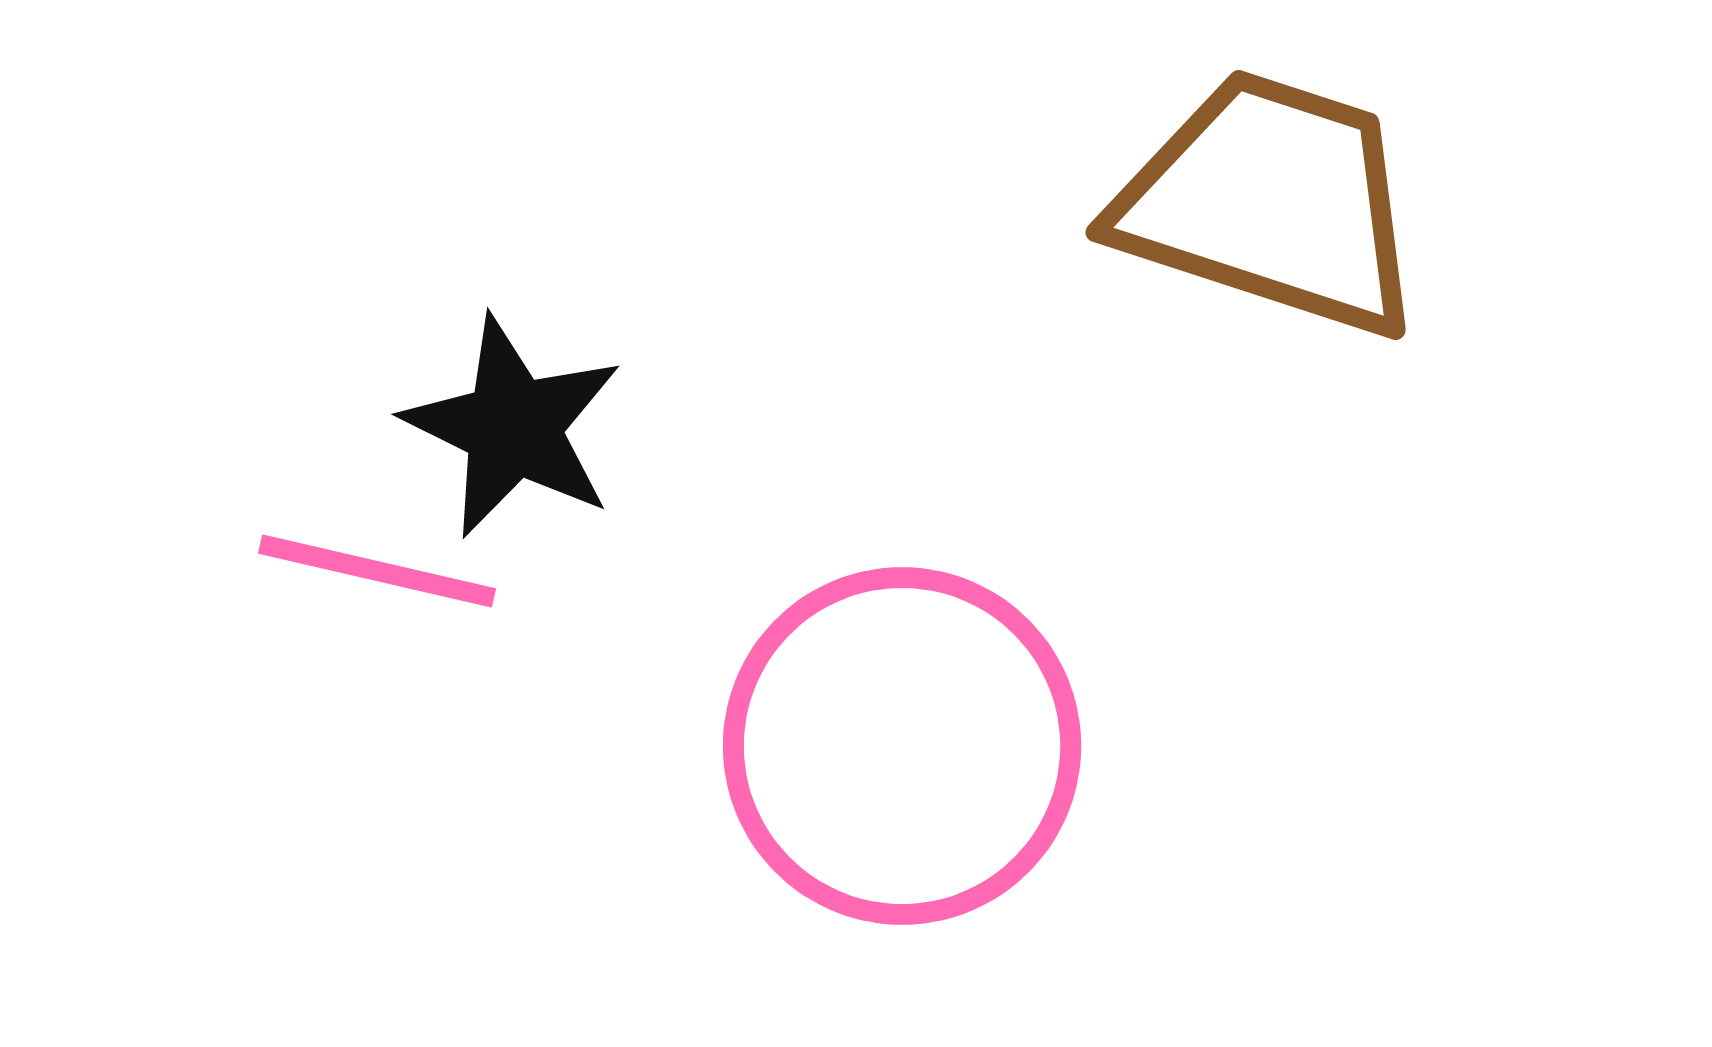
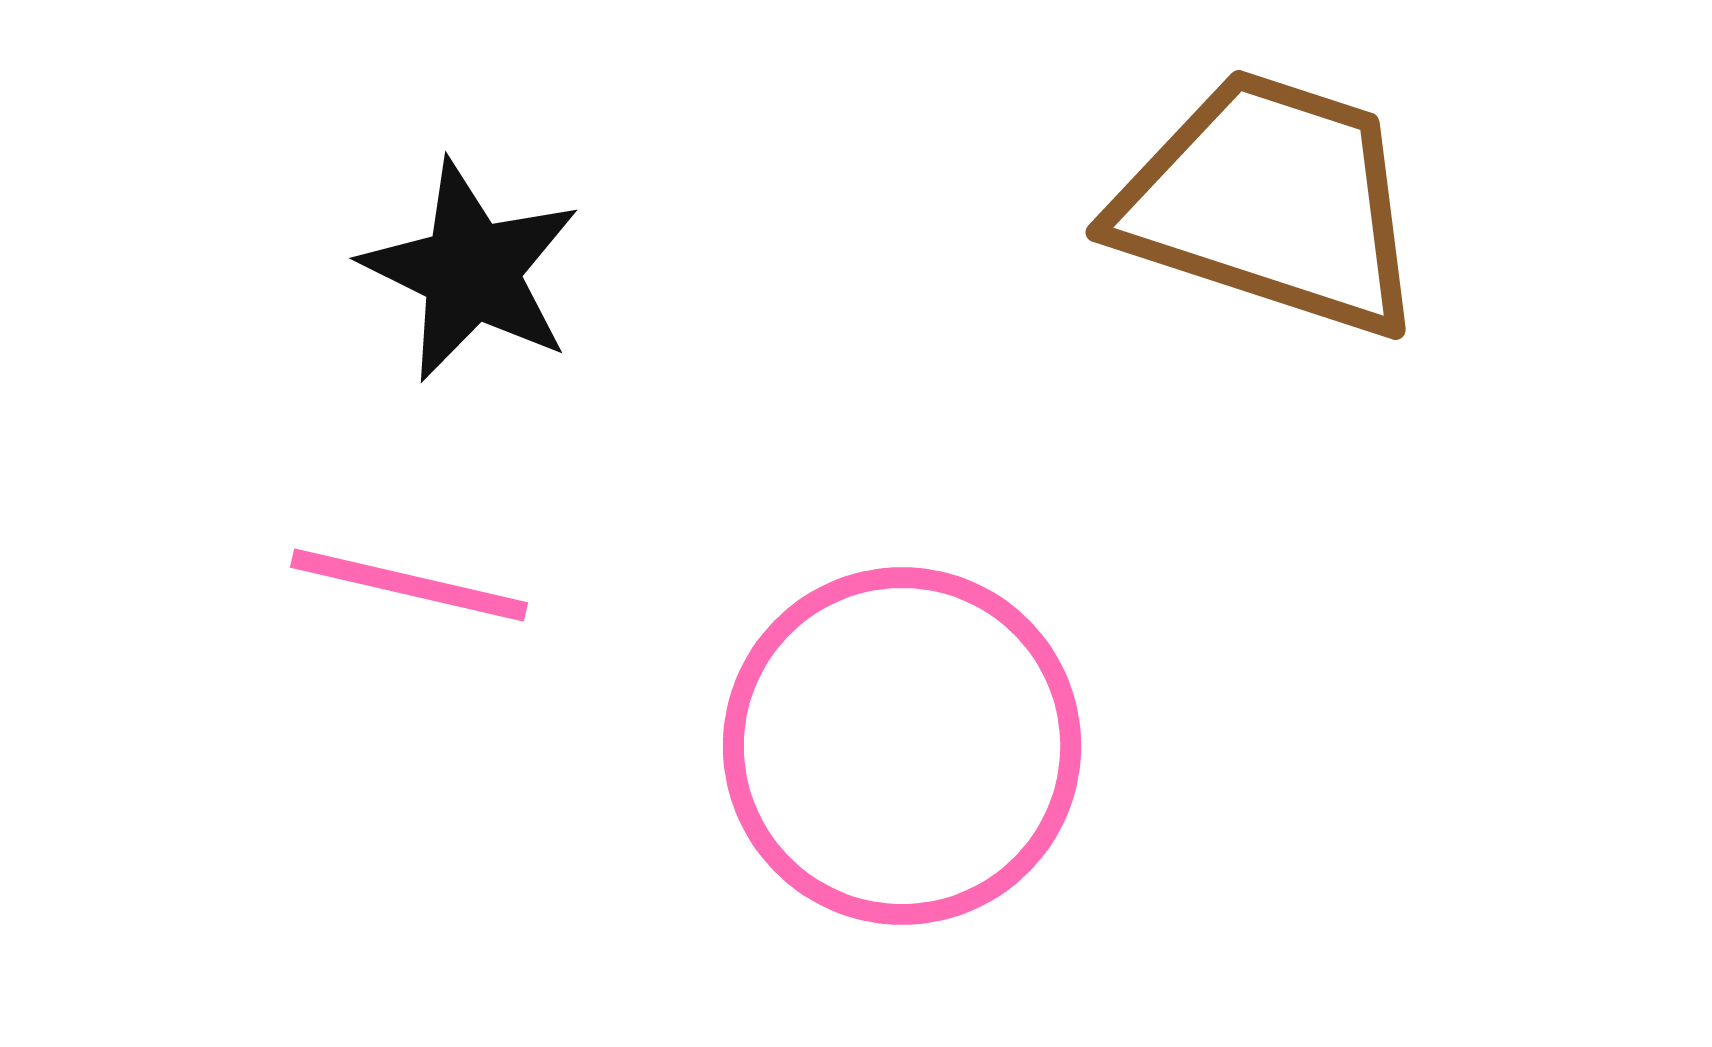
black star: moved 42 px left, 156 px up
pink line: moved 32 px right, 14 px down
